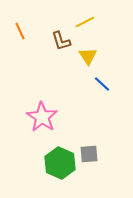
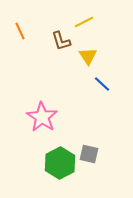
yellow line: moved 1 px left
gray square: rotated 18 degrees clockwise
green hexagon: rotated 8 degrees clockwise
